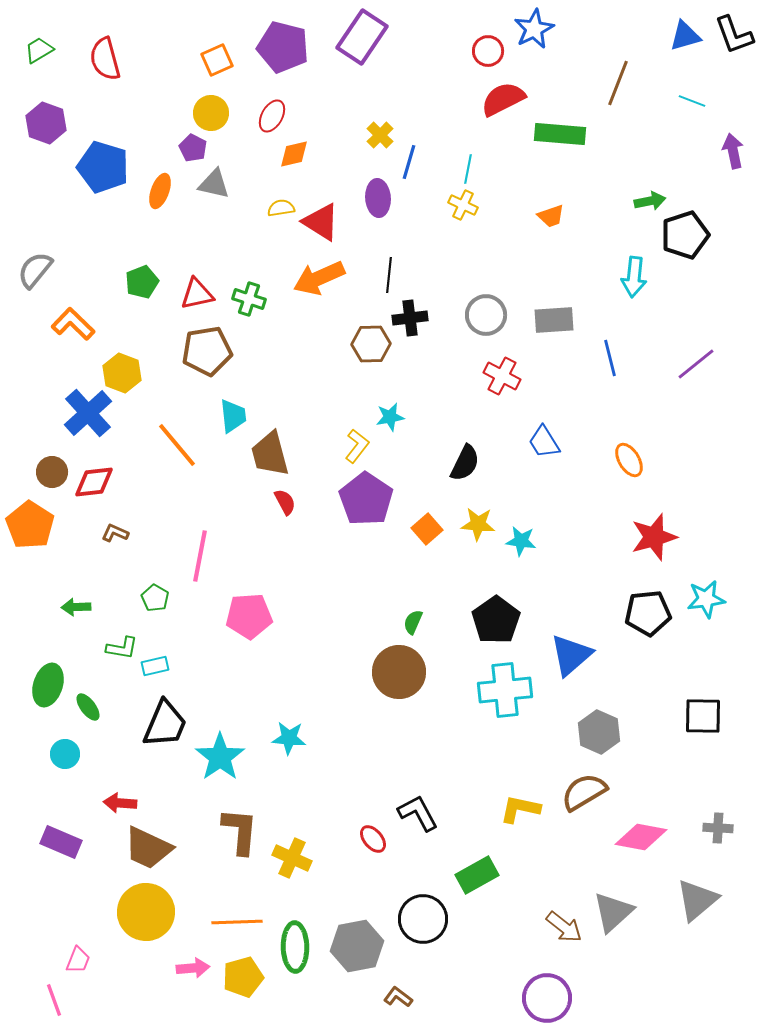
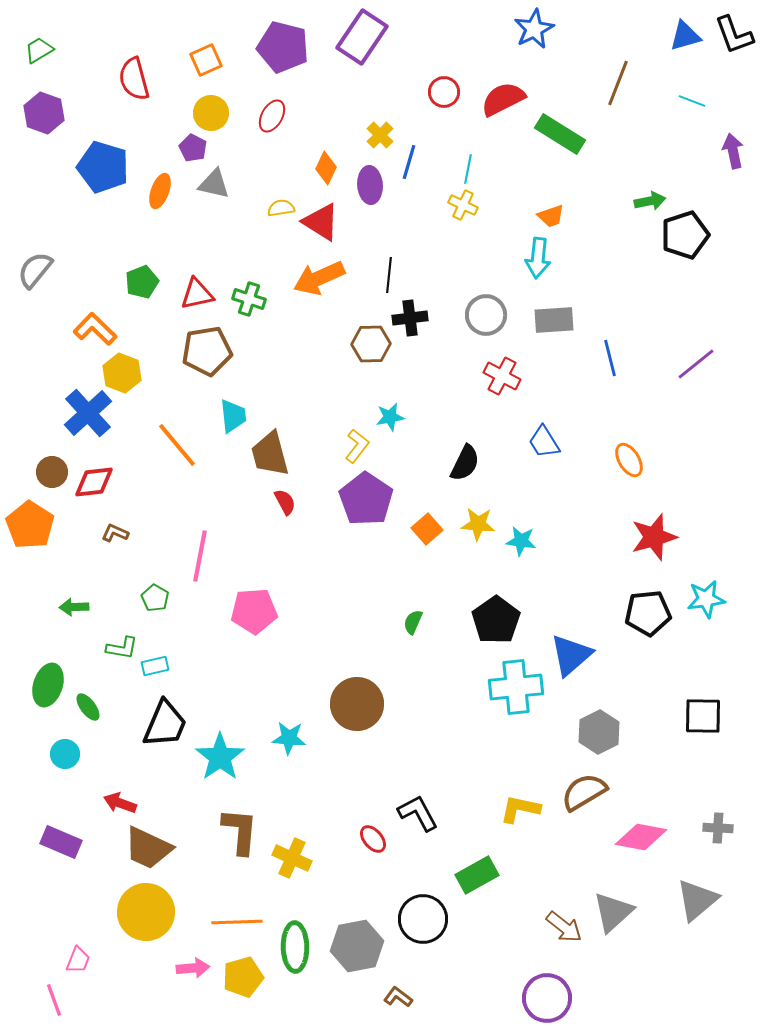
red circle at (488, 51): moved 44 px left, 41 px down
red semicircle at (105, 59): moved 29 px right, 20 px down
orange square at (217, 60): moved 11 px left
purple hexagon at (46, 123): moved 2 px left, 10 px up
green rectangle at (560, 134): rotated 27 degrees clockwise
orange diamond at (294, 154): moved 32 px right, 14 px down; rotated 52 degrees counterclockwise
purple ellipse at (378, 198): moved 8 px left, 13 px up
cyan arrow at (634, 277): moved 96 px left, 19 px up
orange L-shape at (73, 324): moved 22 px right, 5 px down
green arrow at (76, 607): moved 2 px left
pink pentagon at (249, 616): moved 5 px right, 5 px up
brown circle at (399, 672): moved 42 px left, 32 px down
cyan cross at (505, 690): moved 11 px right, 3 px up
gray hexagon at (599, 732): rotated 9 degrees clockwise
red arrow at (120, 803): rotated 16 degrees clockwise
